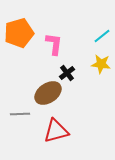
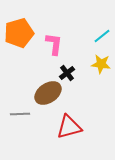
red triangle: moved 13 px right, 4 px up
